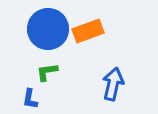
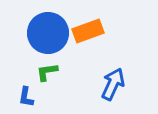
blue circle: moved 4 px down
blue arrow: rotated 12 degrees clockwise
blue L-shape: moved 4 px left, 2 px up
